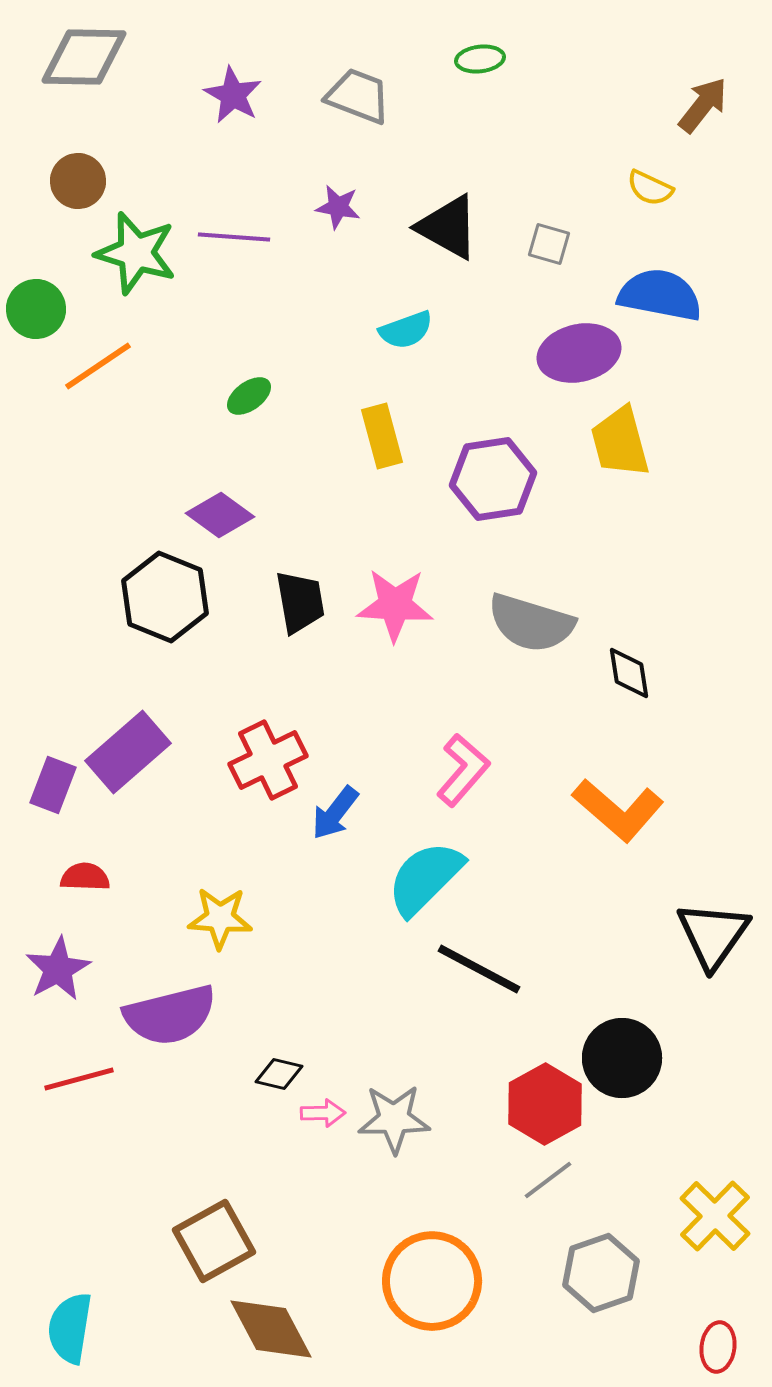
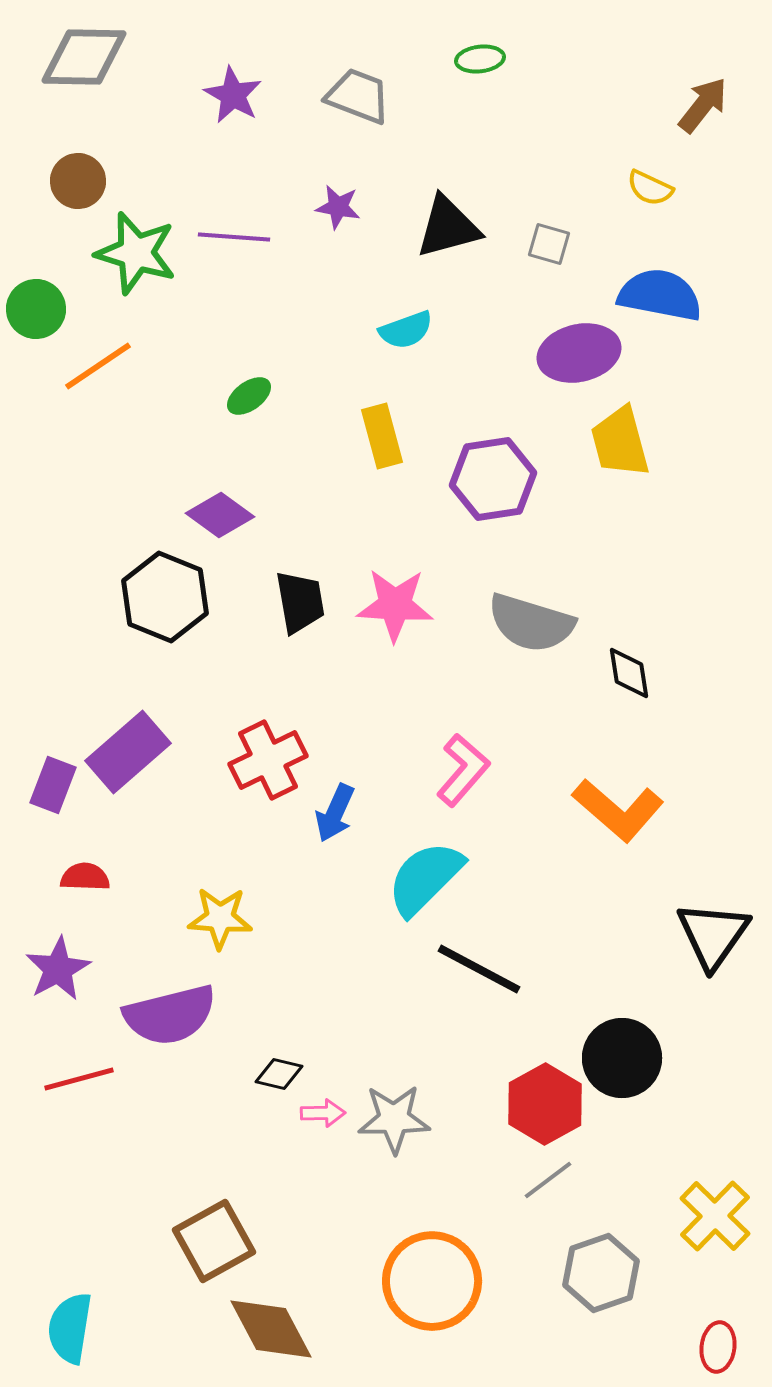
black triangle at (448, 227): rotated 44 degrees counterclockwise
blue arrow at (335, 813): rotated 14 degrees counterclockwise
